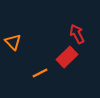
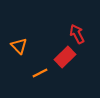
orange triangle: moved 6 px right, 4 px down
red rectangle: moved 2 px left
